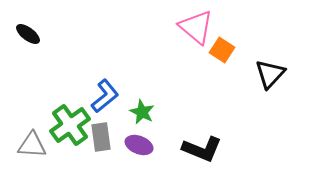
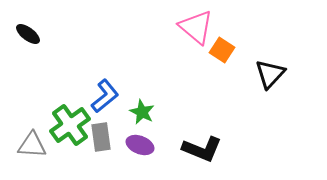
purple ellipse: moved 1 px right
